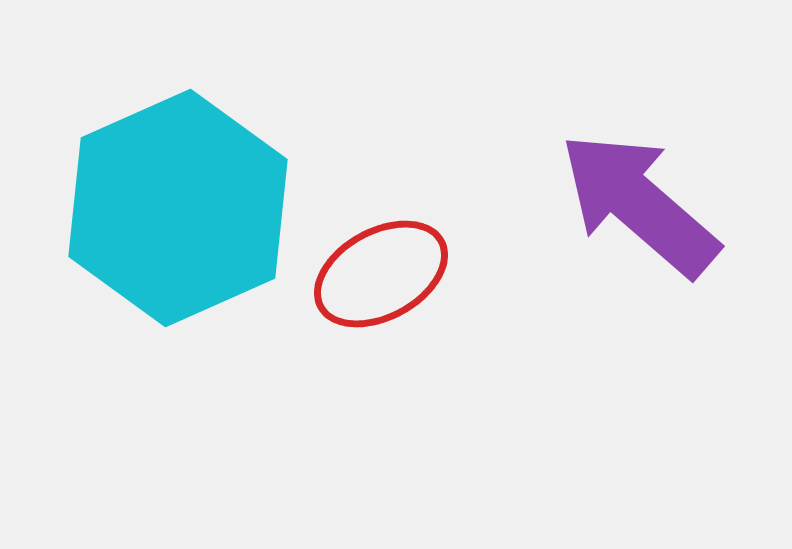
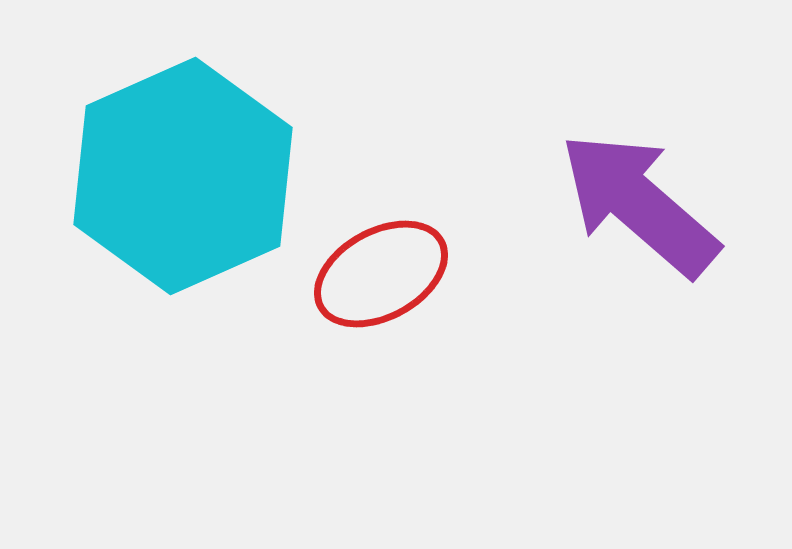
cyan hexagon: moved 5 px right, 32 px up
